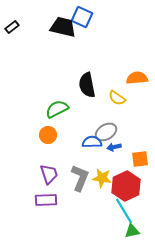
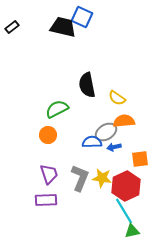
orange semicircle: moved 13 px left, 43 px down
